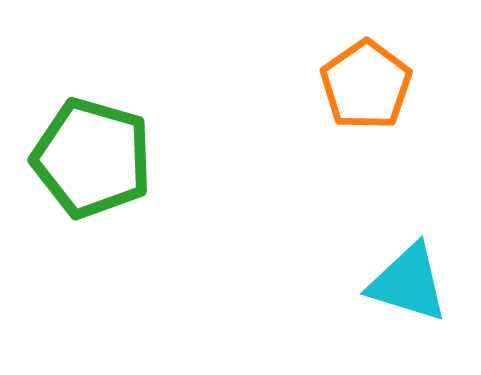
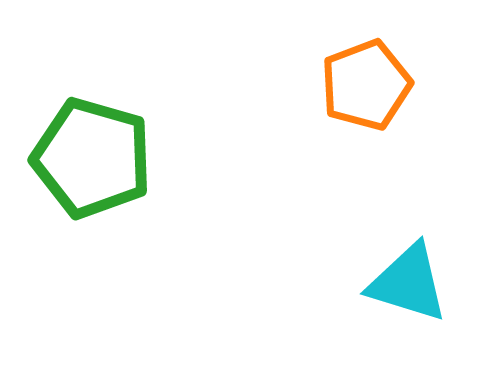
orange pentagon: rotated 14 degrees clockwise
